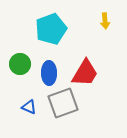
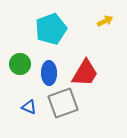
yellow arrow: rotated 112 degrees counterclockwise
